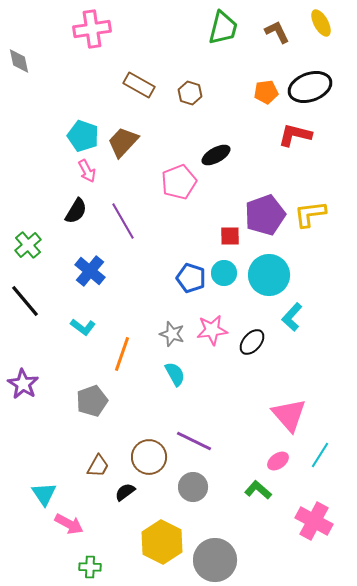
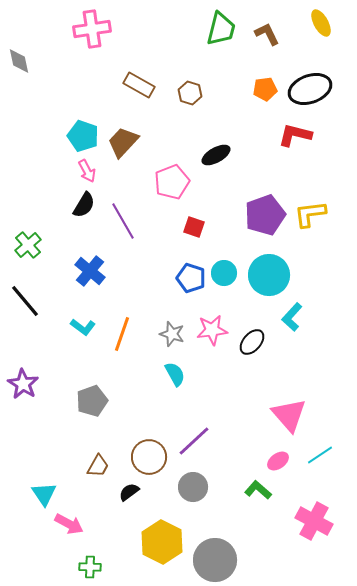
green trapezoid at (223, 28): moved 2 px left, 1 px down
brown L-shape at (277, 32): moved 10 px left, 2 px down
black ellipse at (310, 87): moved 2 px down
orange pentagon at (266, 92): moved 1 px left, 3 px up
pink pentagon at (179, 182): moved 7 px left
black semicircle at (76, 211): moved 8 px right, 6 px up
red square at (230, 236): moved 36 px left, 9 px up; rotated 20 degrees clockwise
orange line at (122, 354): moved 20 px up
purple line at (194, 441): rotated 69 degrees counterclockwise
cyan line at (320, 455): rotated 24 degrees clockwise
black semicircle at (125, 492): moved 4 px right
